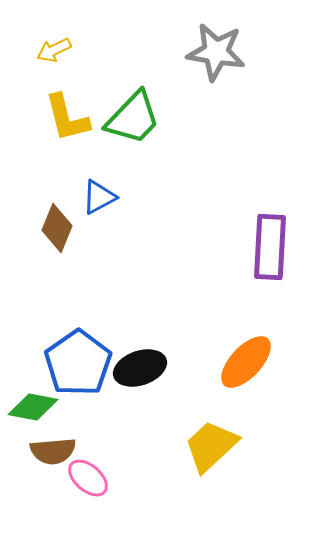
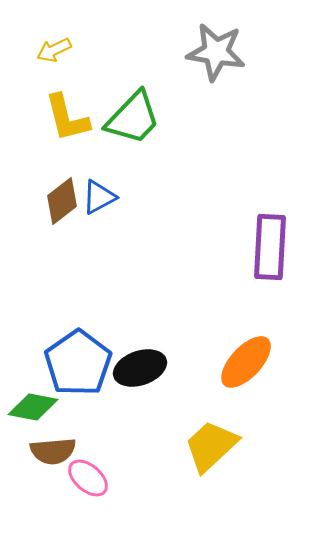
brown diamond: moved 5 px right, 27 px up; rotated 30 degrees clockwise
